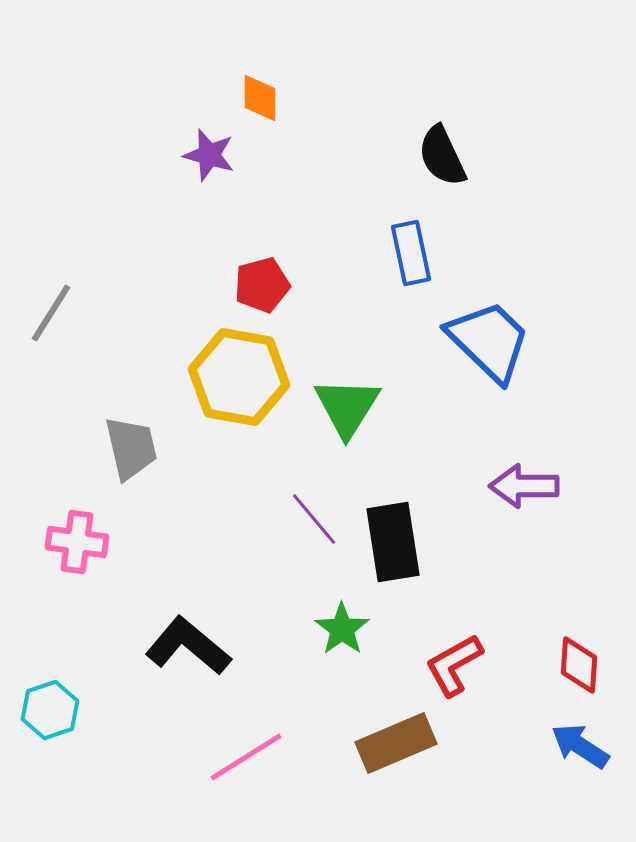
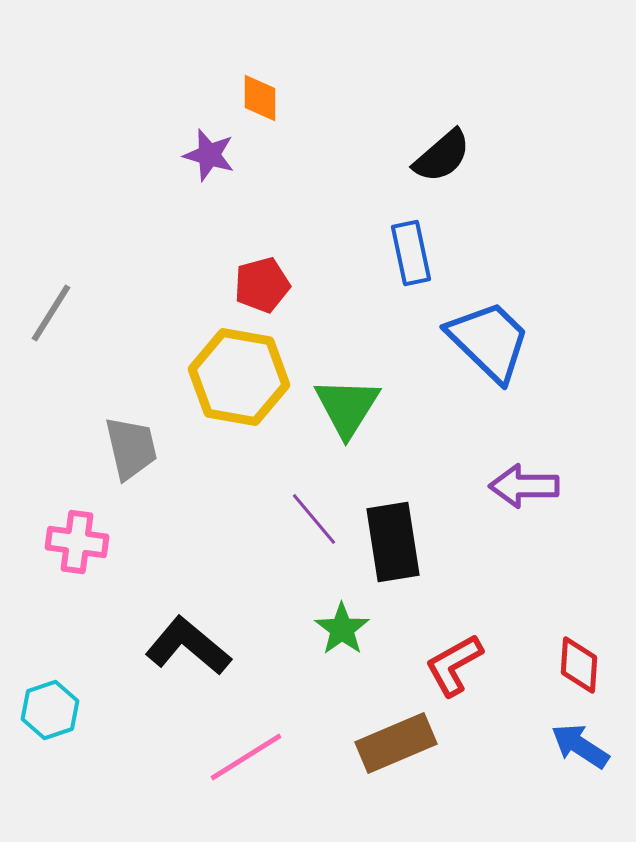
black semicircle: rotated 106 degrees counterclockwise
